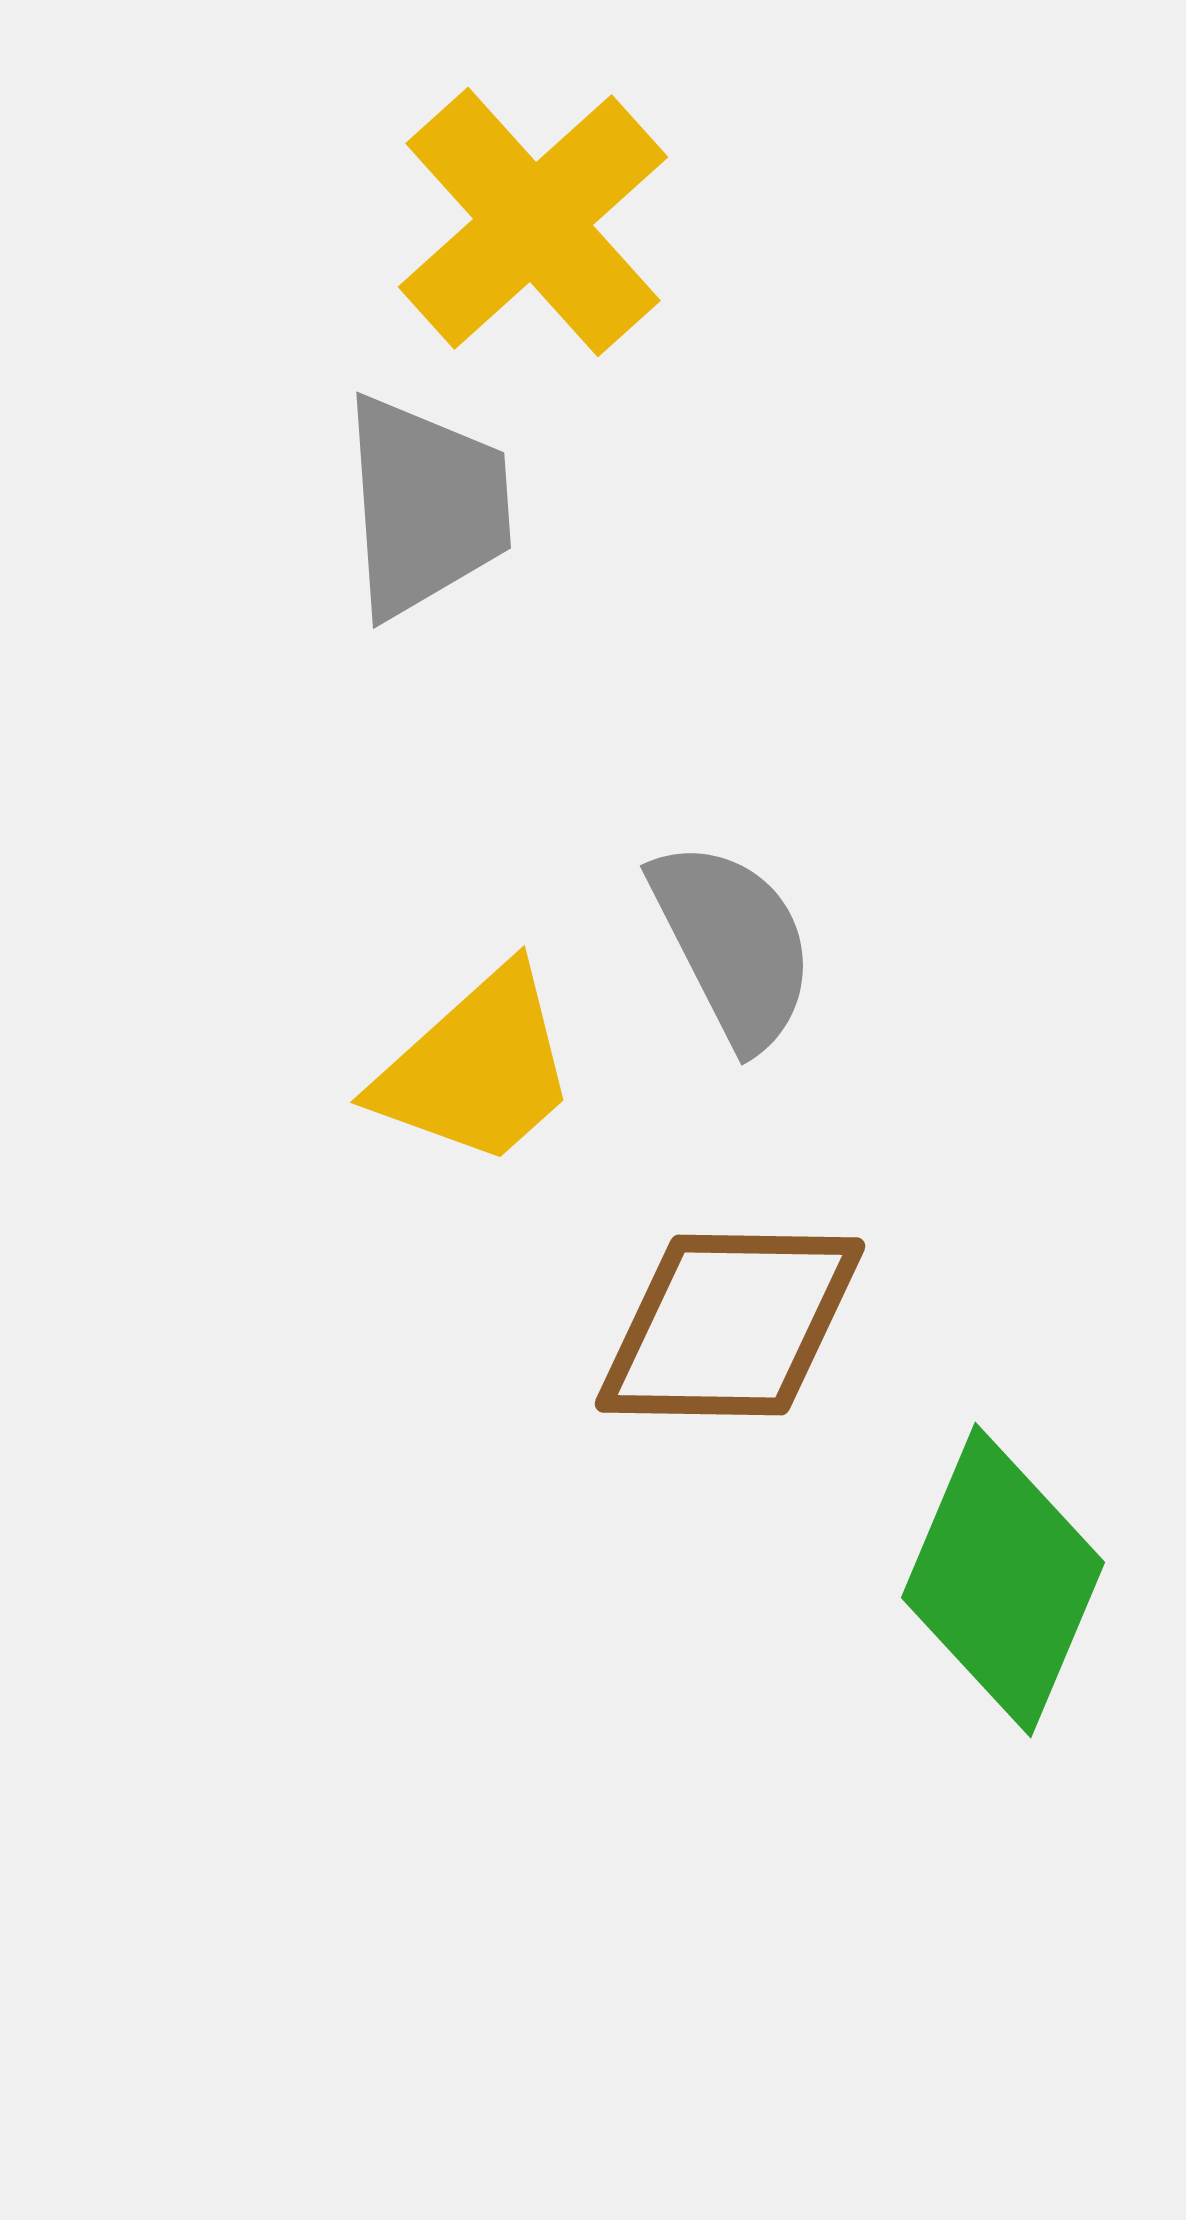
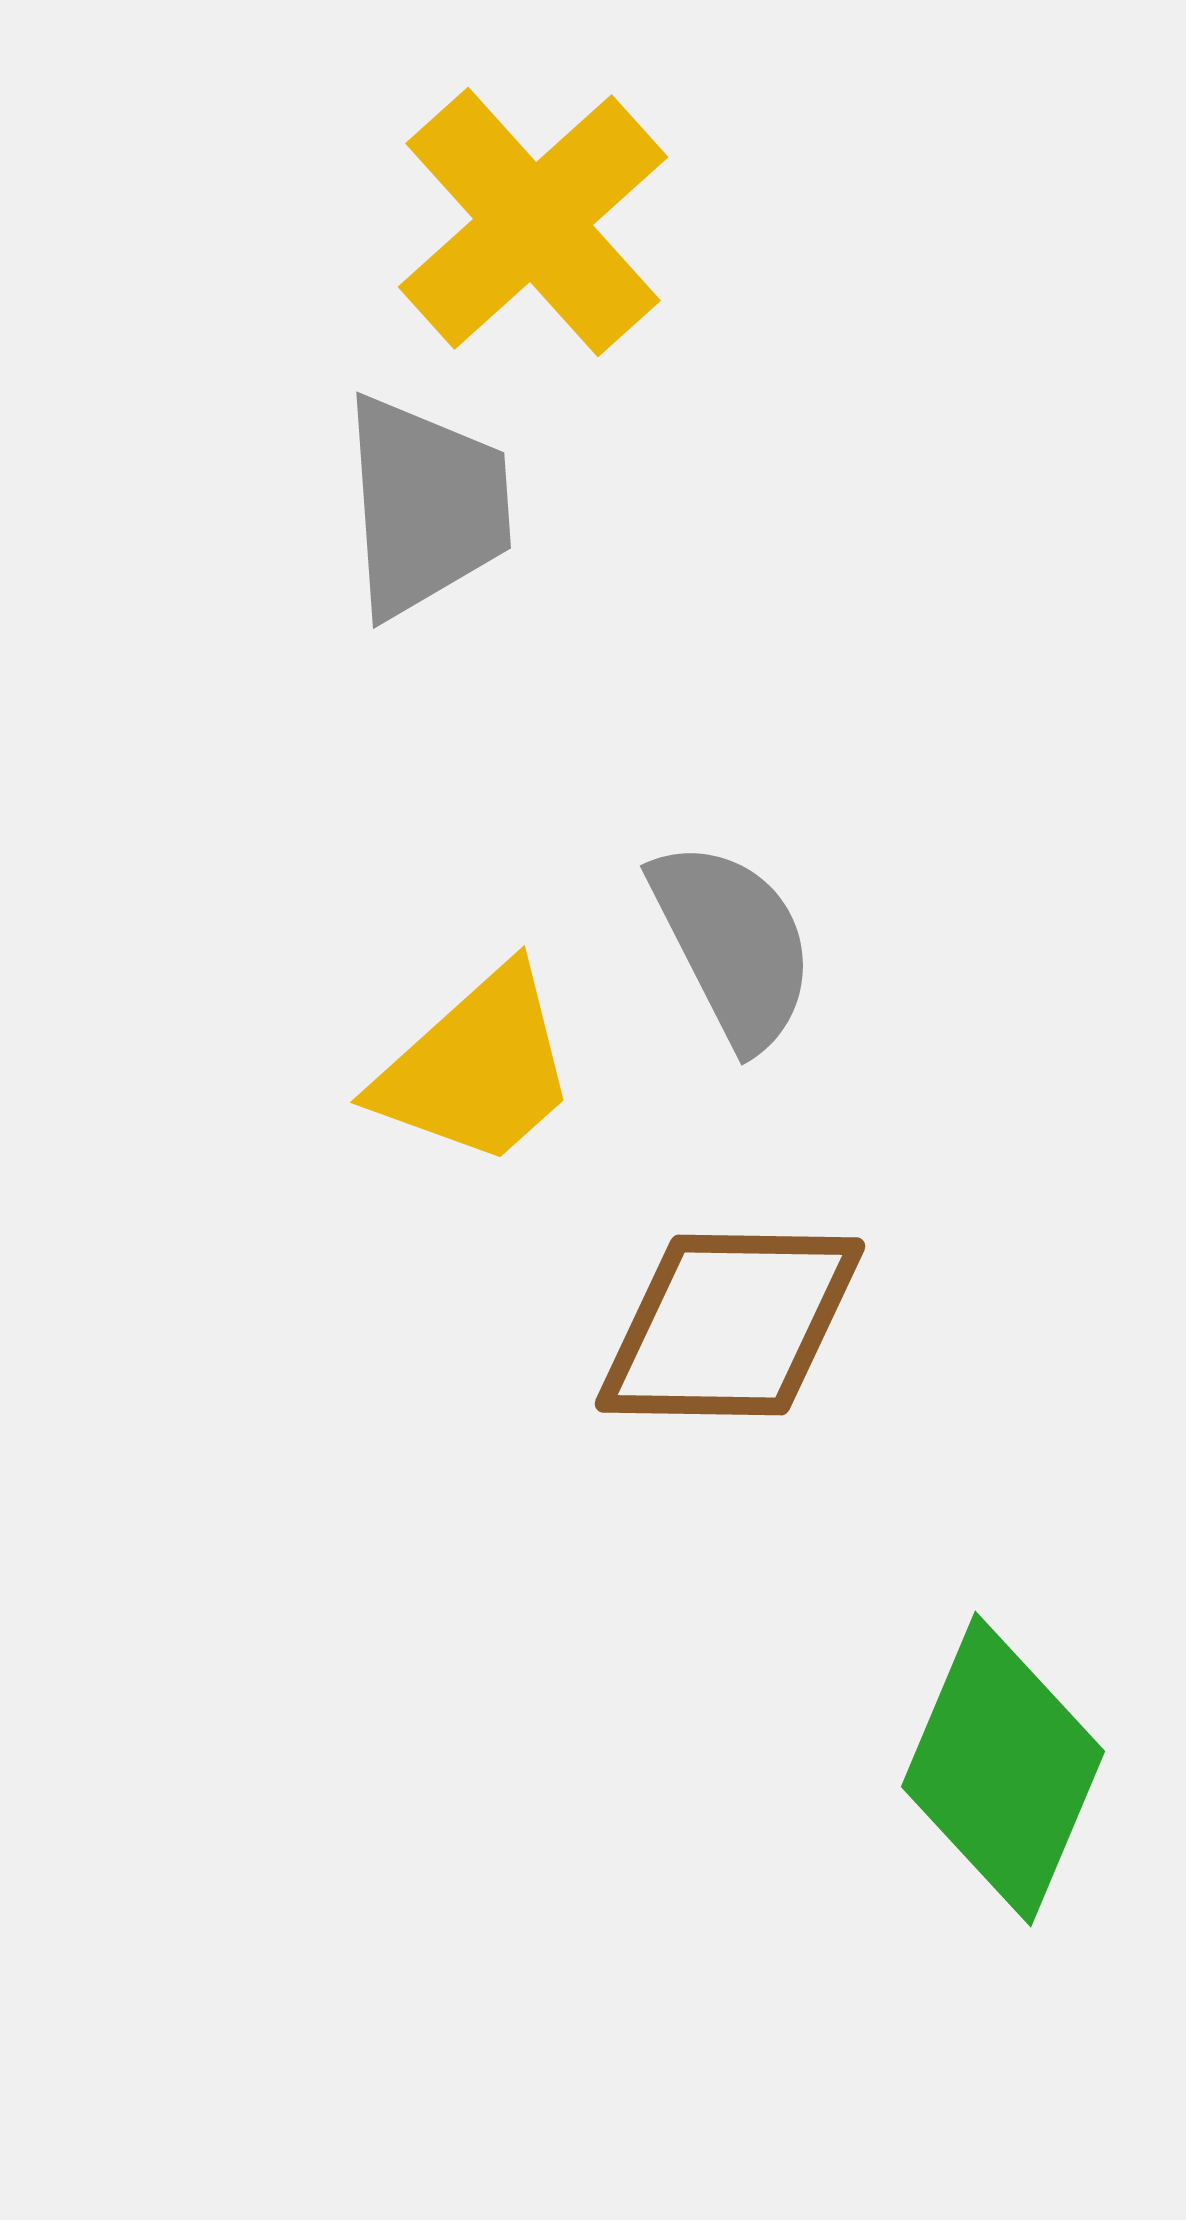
green diamond: moved 189 px down
